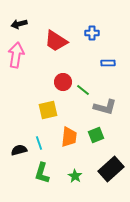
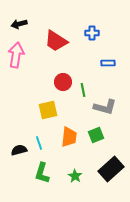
green line: rotated 40 degrees clockwise
